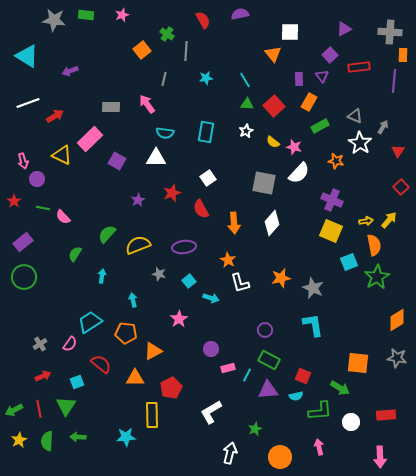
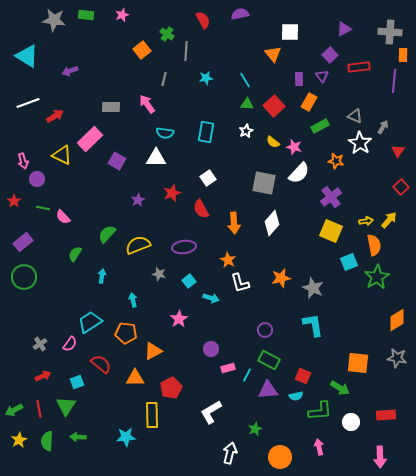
purple cross at (332, 200): moved 1 px left, 3 px up; rotated 30 degrees clockwise
